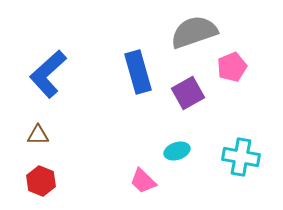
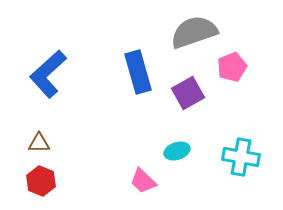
brown triangle: moved 1 px right, 8 px down
